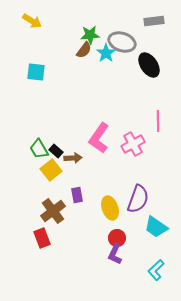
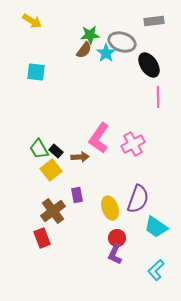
pink line: moved 24 px up
brown arrow: moved 7 px right, 1 px up
